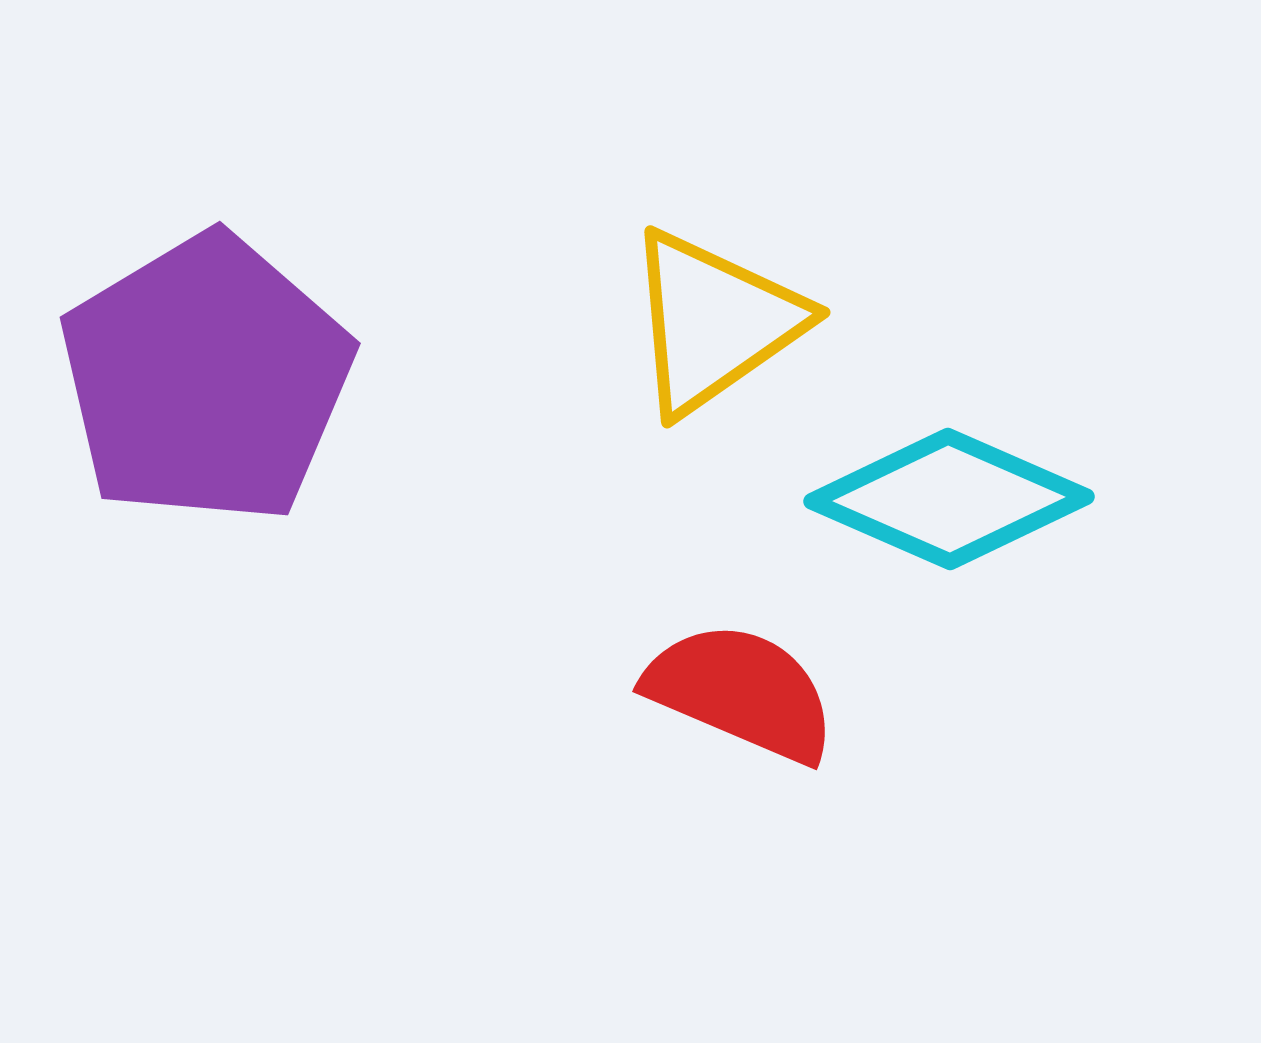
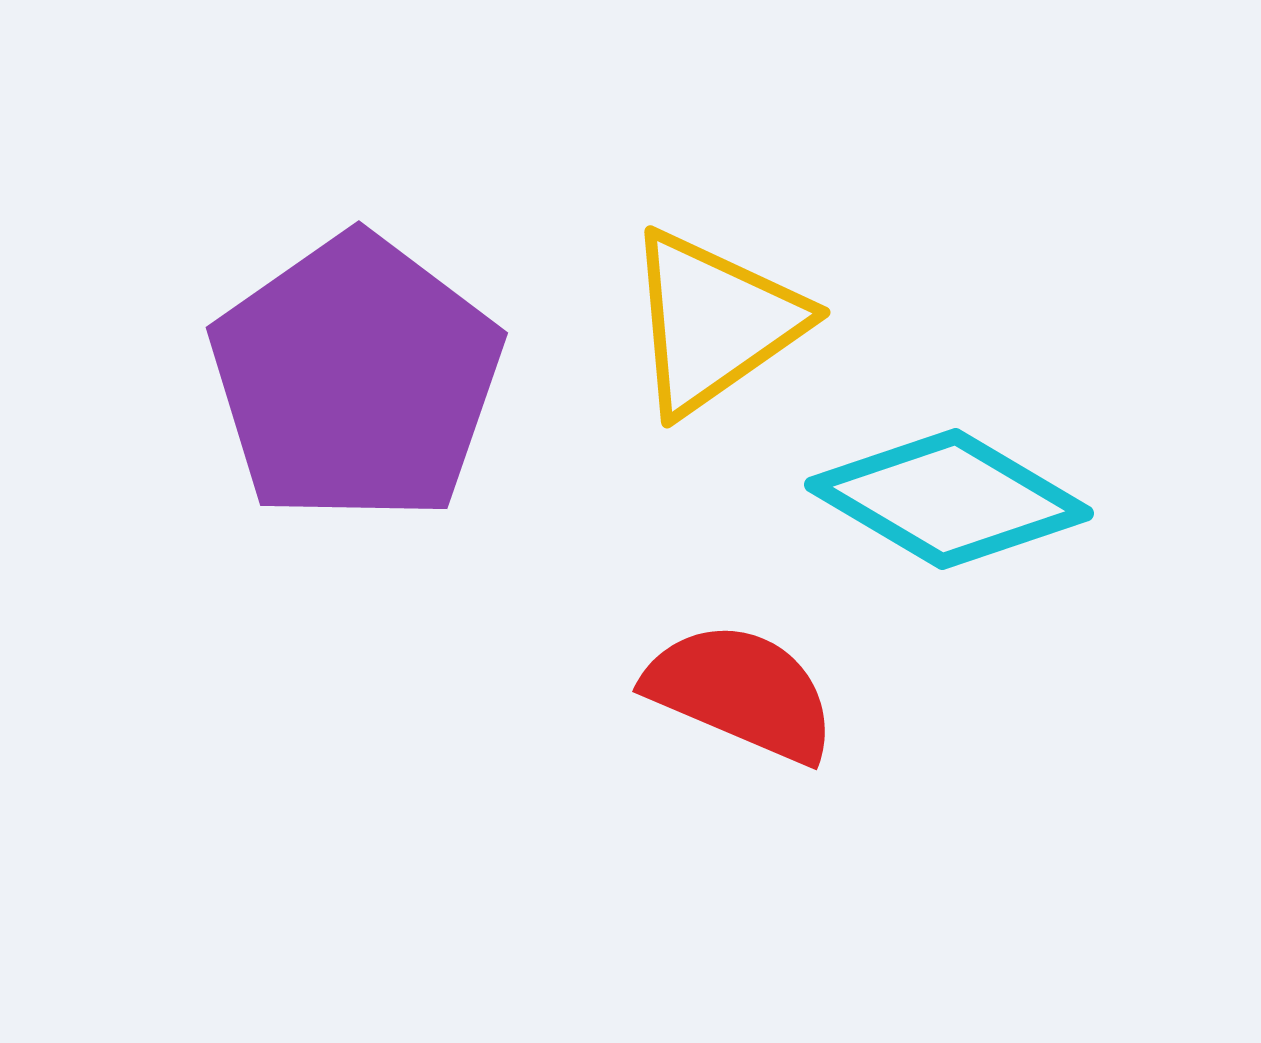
purple pentagon: moved 150 px right; rotated 4 degrees counterclockwise
cyan diamond: rotated 7 degrees clockwise
